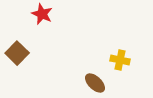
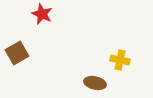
brown square: rotated 15 degrees clockwise
brown ellipse: rotated 30 degrees counterclockwise
